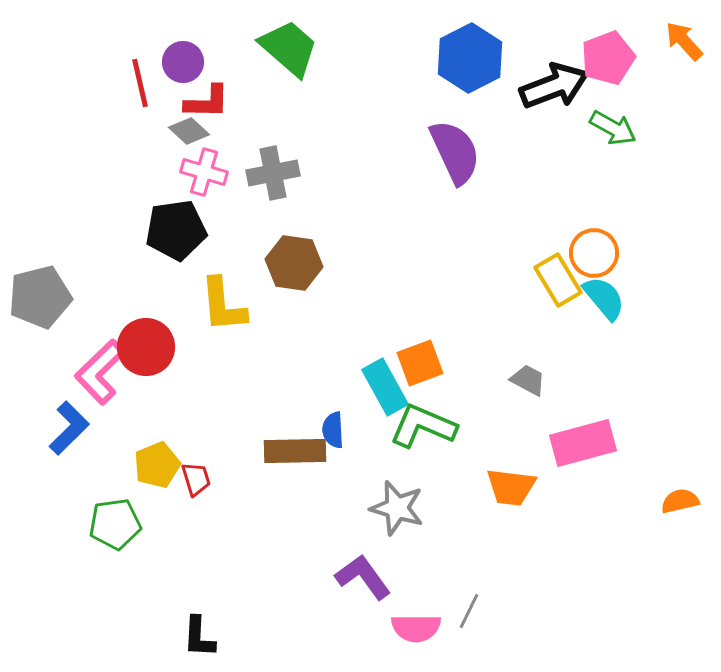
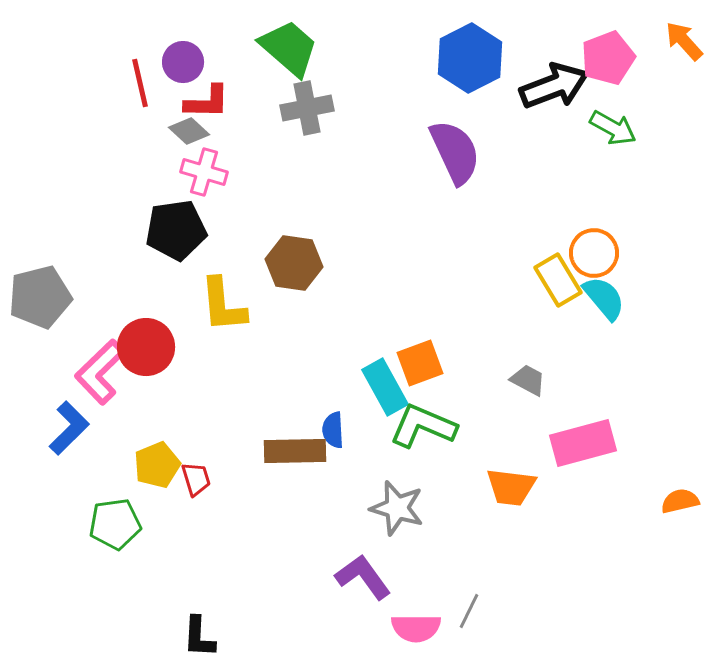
gray cross: moved 34 px right, 65 px up
